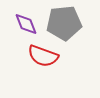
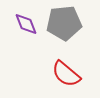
red semicircle: moved 23 px right, 18 px down; rotated 20 degrees clockwise
